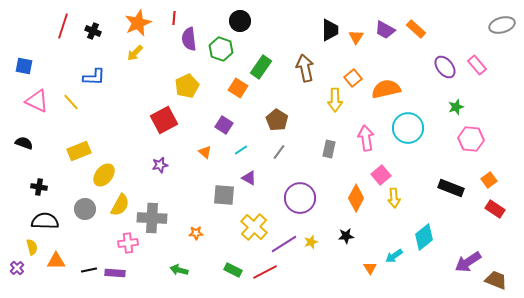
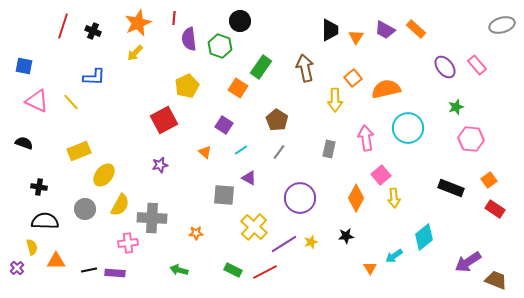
green hexagon at (221, 49): moved 1 px left, 3 px up
